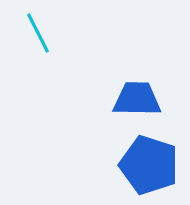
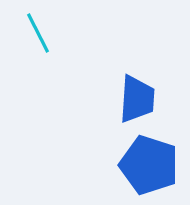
blue trapezoid: rotated 93 degrees clockwise
